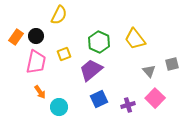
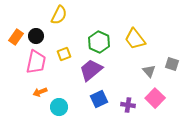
gray square: rotated 32 degrees clockwise
orange arrow: rotated 104 degrees clockwise
purple cross: rotated 24 degrees clockwise
